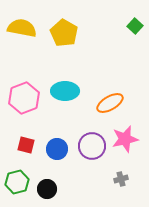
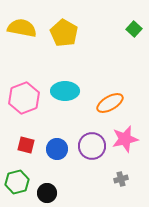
green square: moved 1 px left, 3 px down
black circle: moved 4 px down
